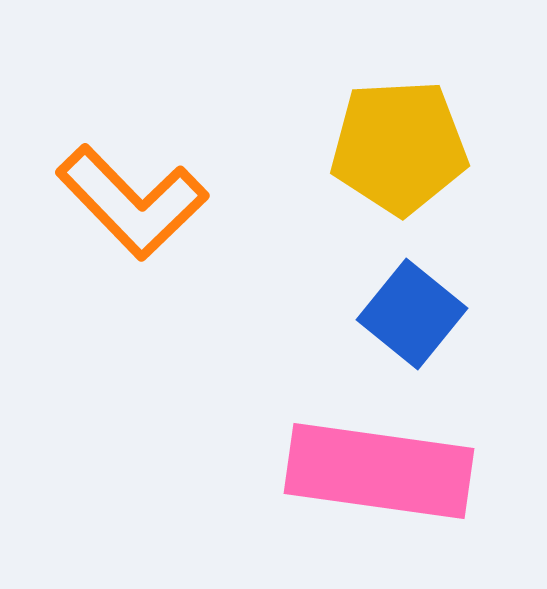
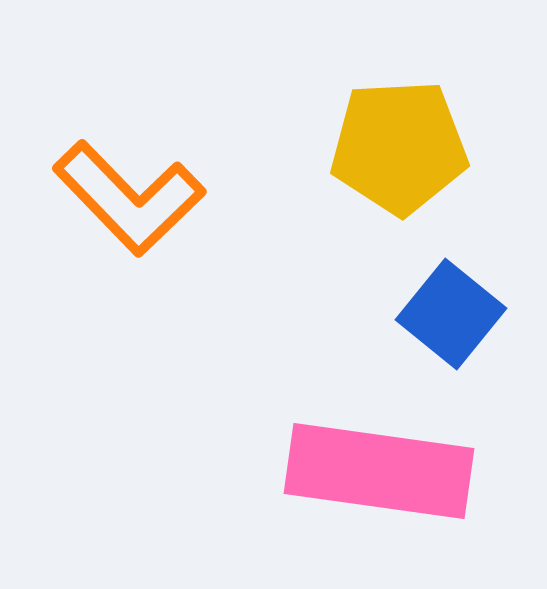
orange L-shape: moved 3 px left, 4 px up
blue square: moved 39 px right
